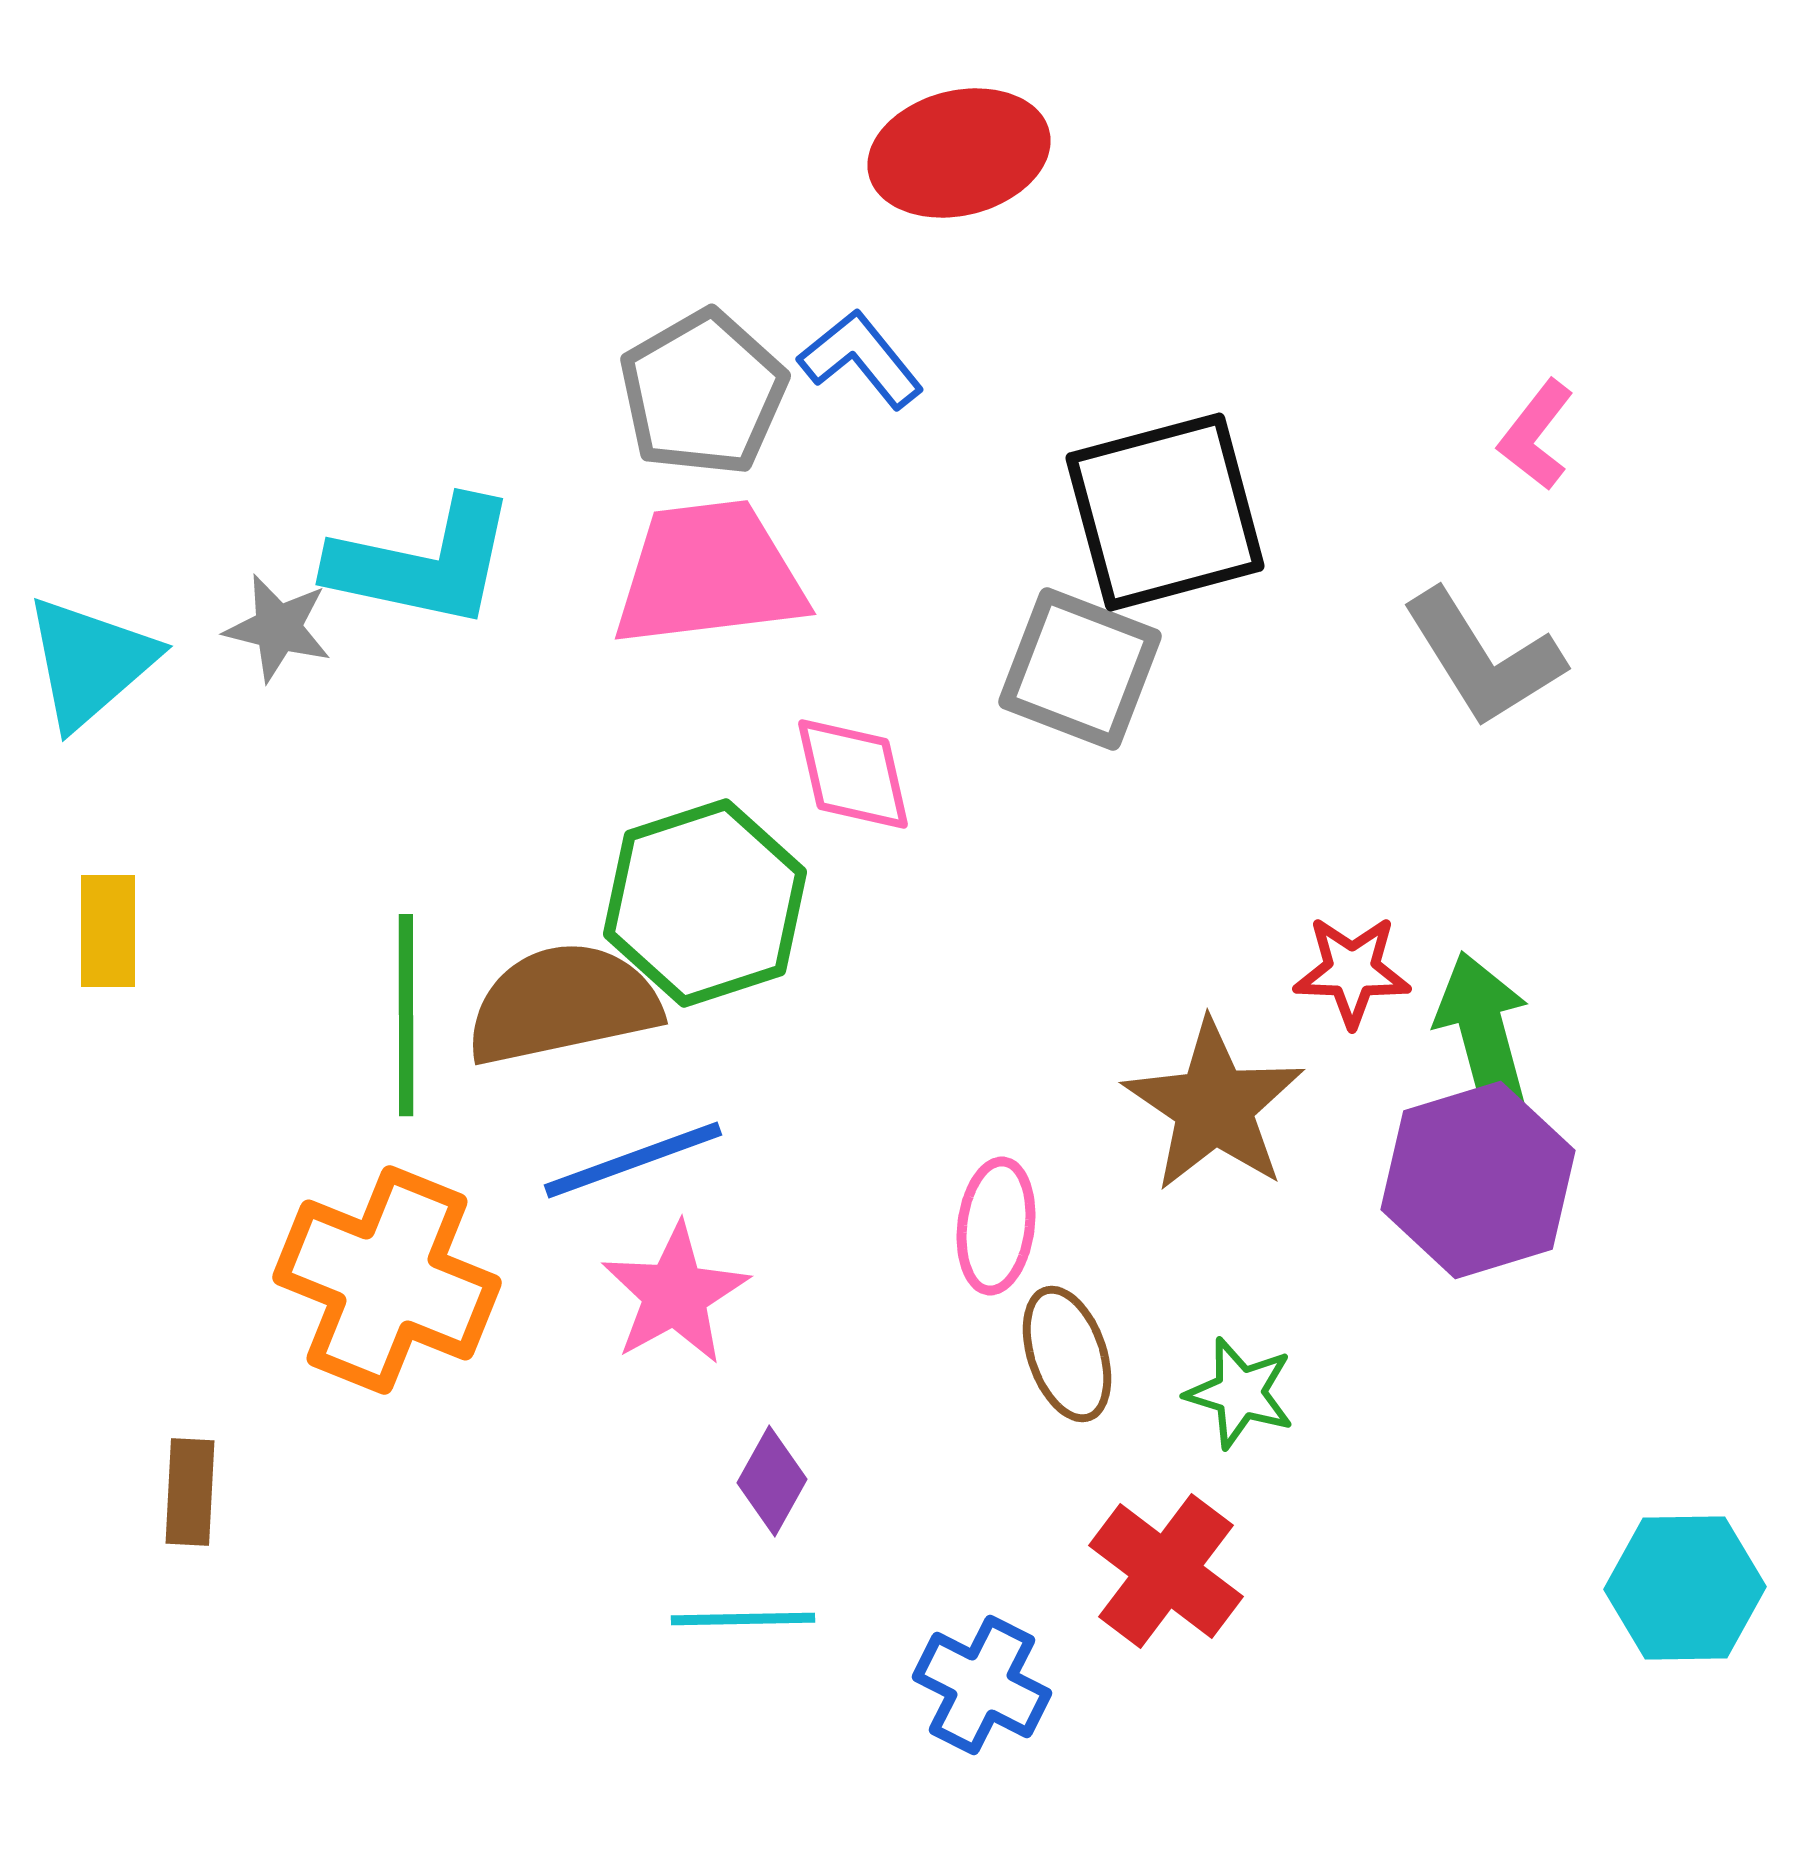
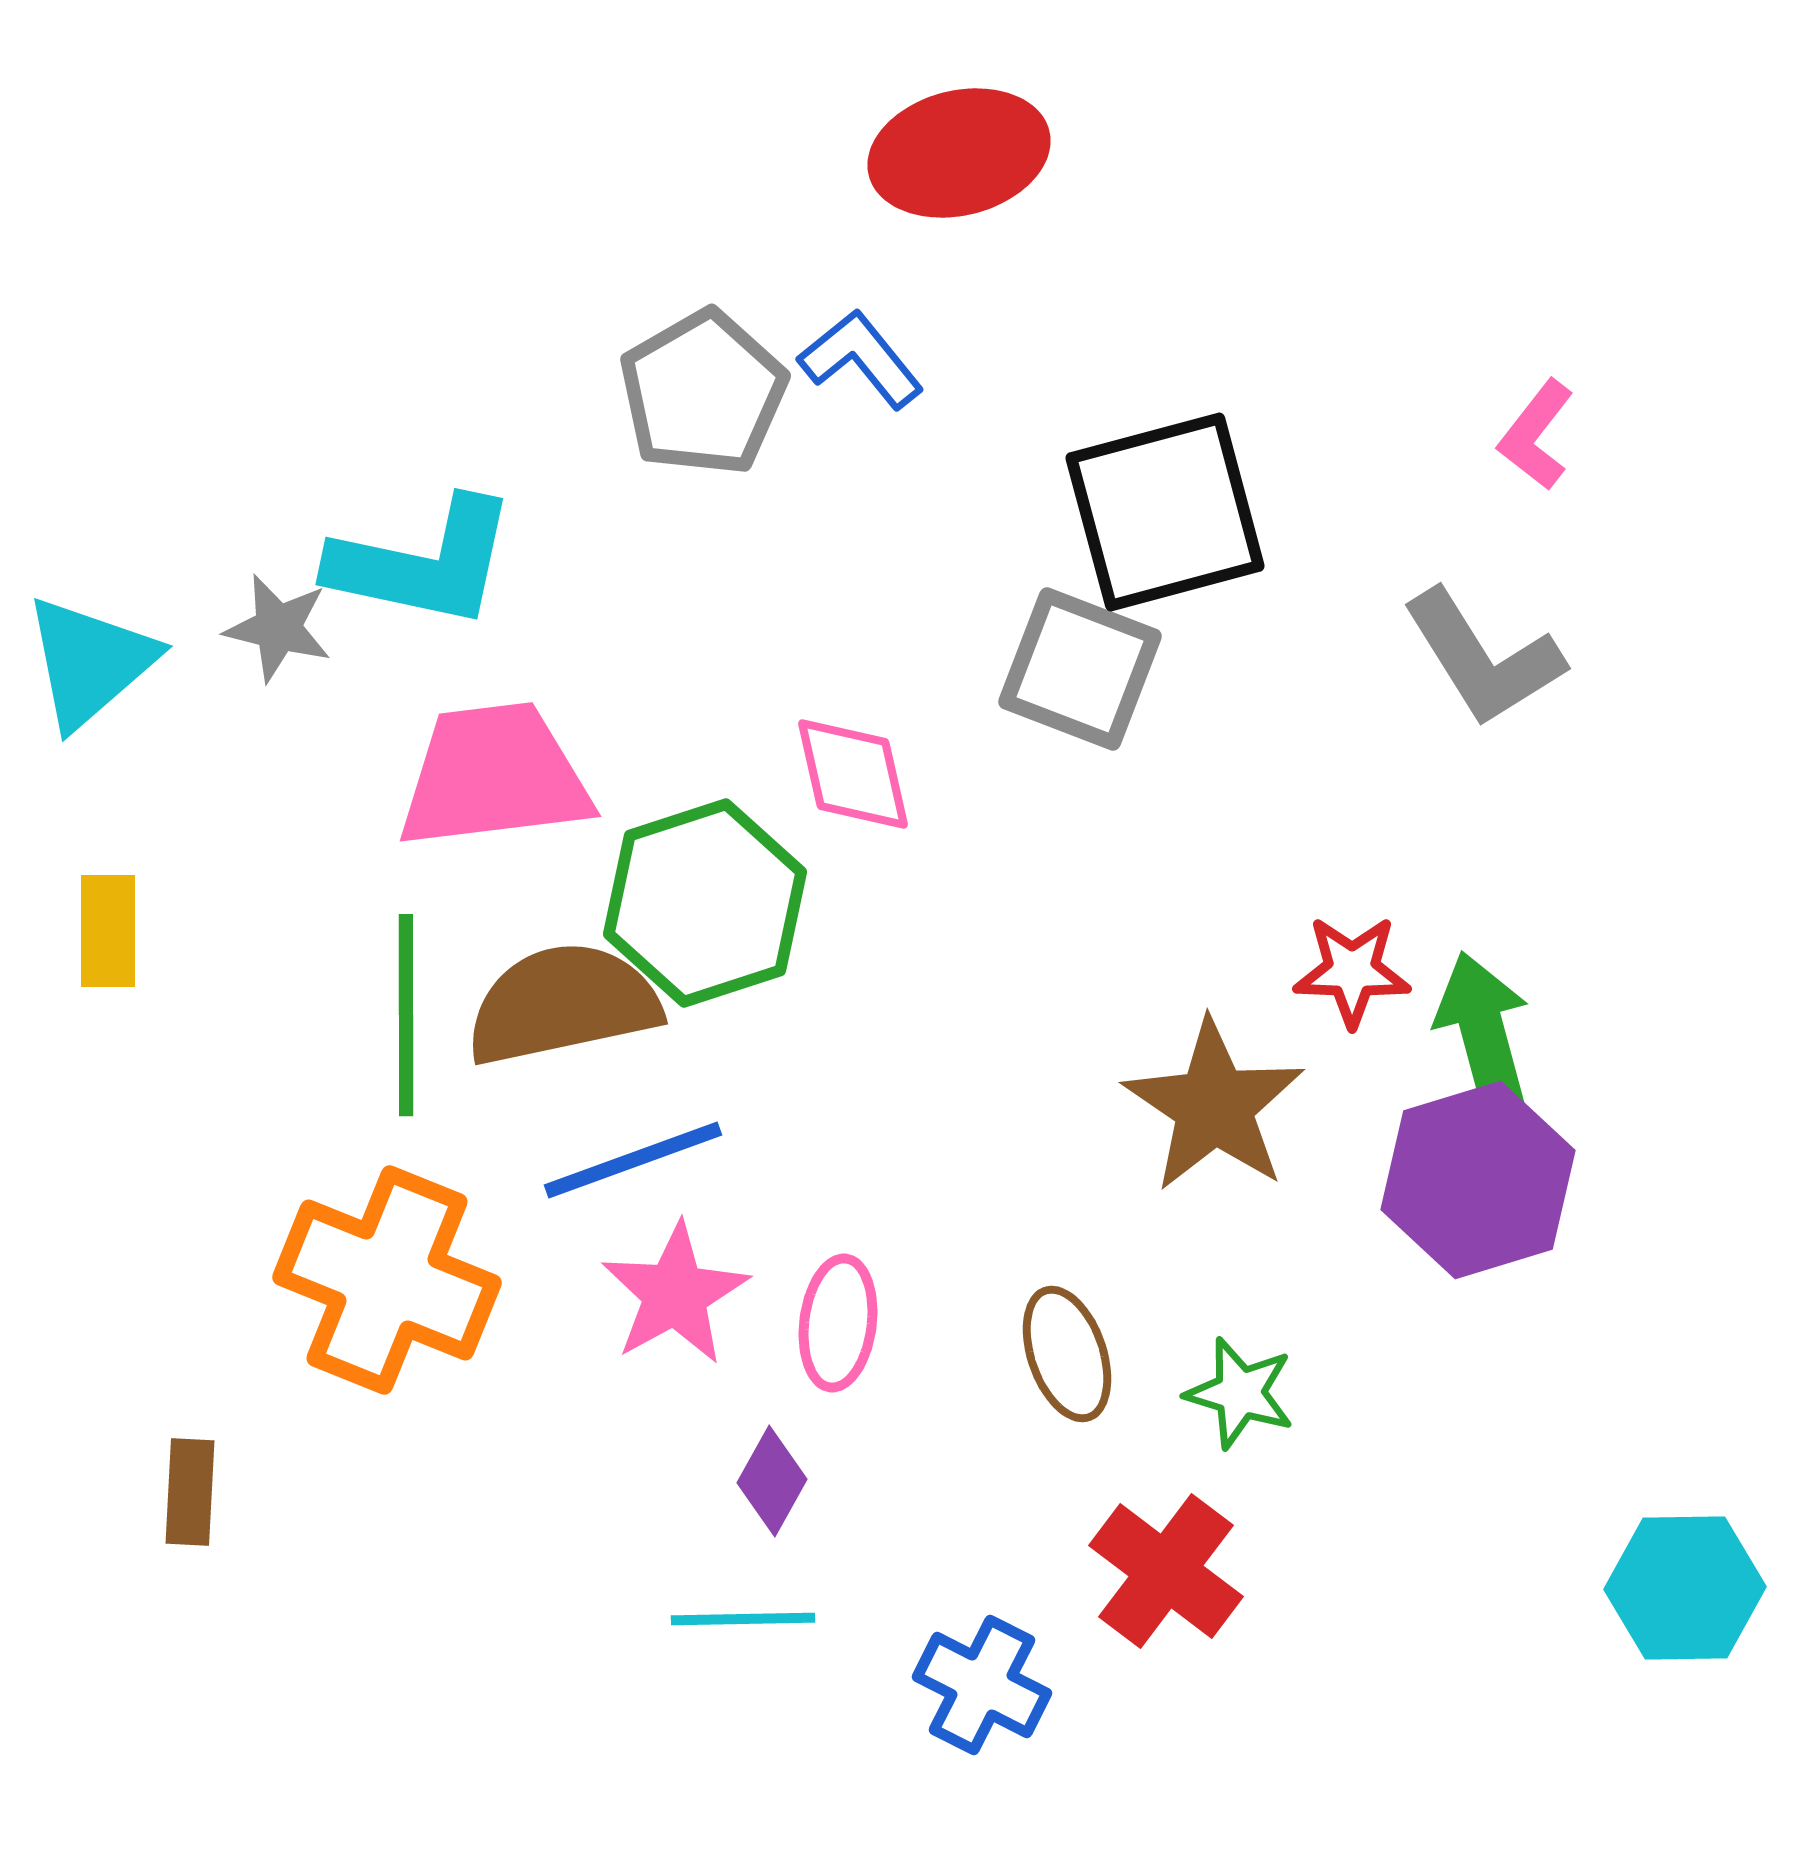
pink trapezoid: moved 215 px left, 202 px down
pink ellipse: moved 158 px left, 97 px down
